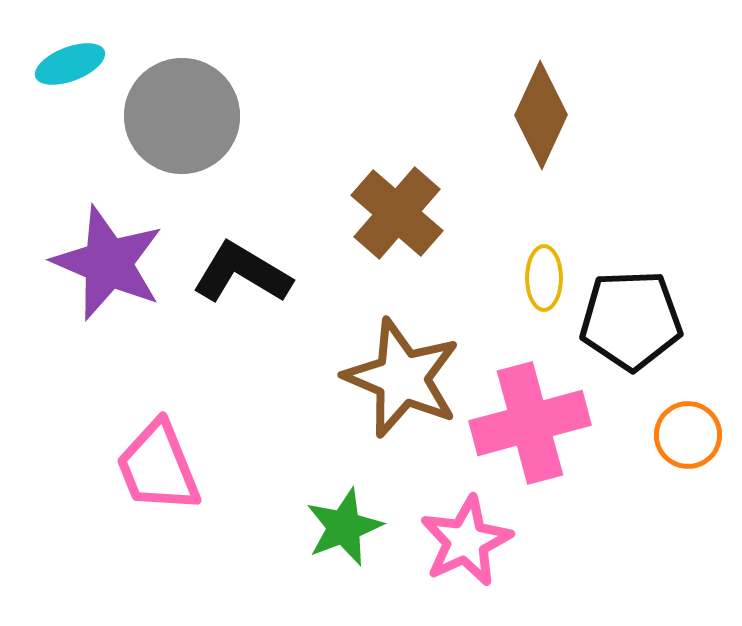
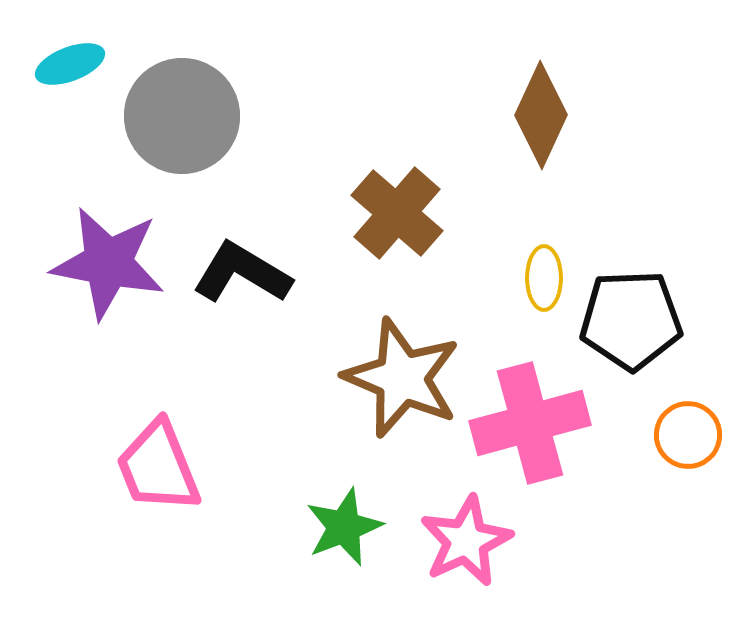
purple star: rotated 12 degrees counterclockwise
